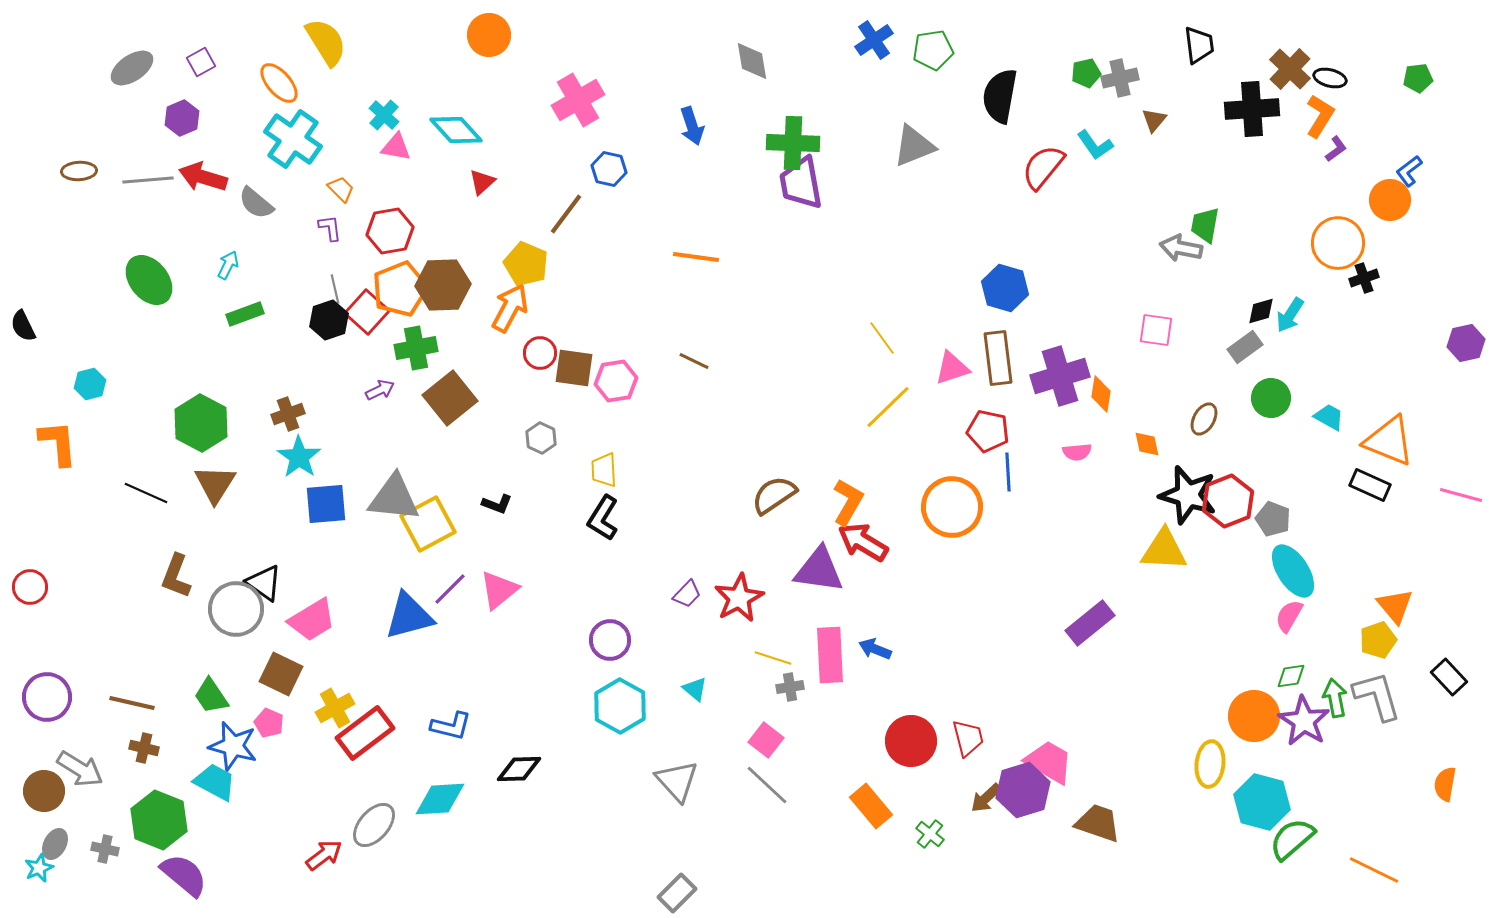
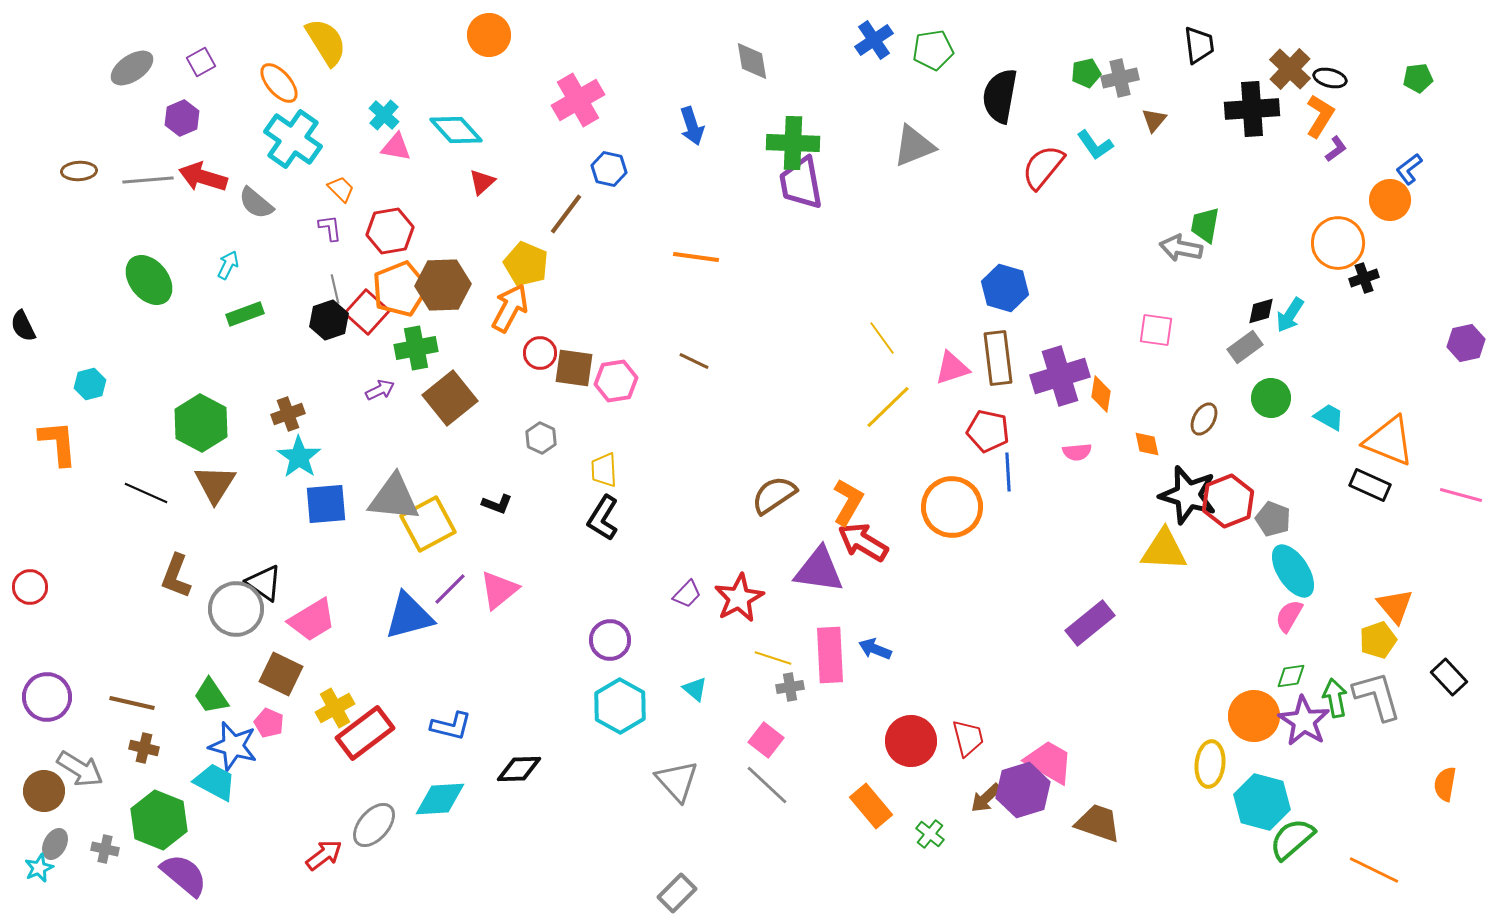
blue L-shape at (1409, 171): moved 2 px up
